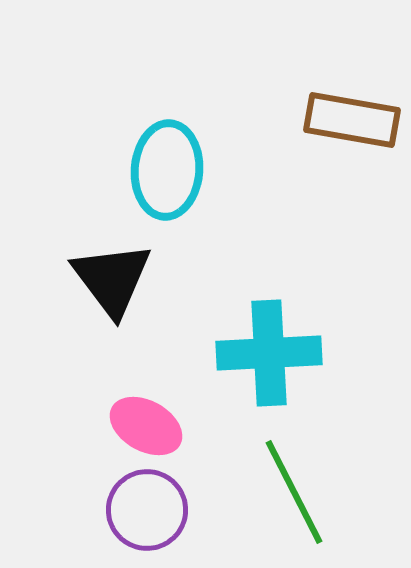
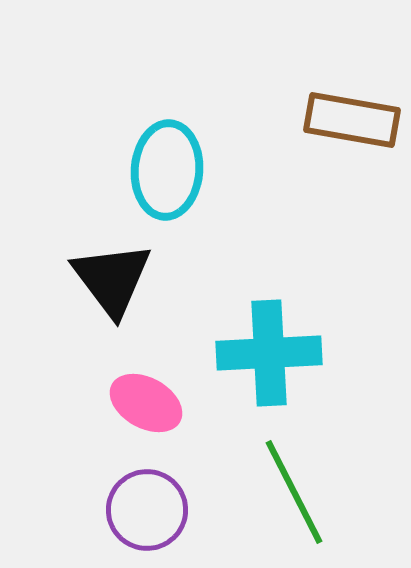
pink ellipse: moved 23 px up
